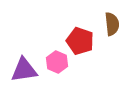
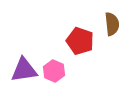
pink hexagon: moved 3 px left, 9 px down
